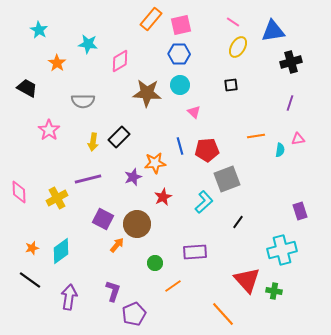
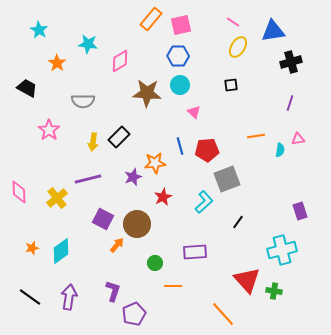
blue hexagon at (179, 54): moved 1 px left, 2 px down
yellow cross at (57, 198): rotated 10 degrees counterclockwise
black line at (30, 280): moved 17 px down
orange line at (173, 286): rotated 36 degrees clockwise
